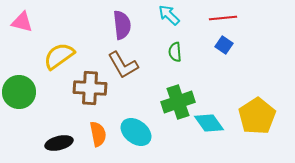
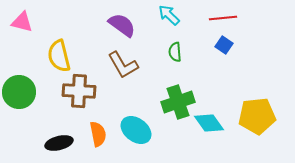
purple semicircle: rotated 48 degrees counterclockwise
yellow semicircle: rotated 68 degrees counterclockwise
brown cross: moved 11 px left, 3 px down
yellow pentagon: rotated 27 degrees clockwise
cyan ellipse: moved 2 px up
